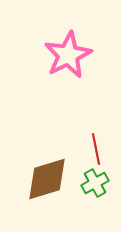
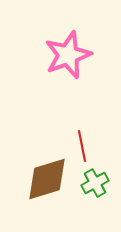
pink star: rotated 6 degrees clockwise
red line: moved 14 px left, 3 px up
